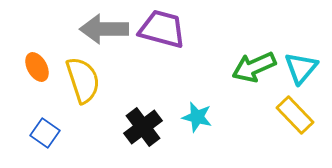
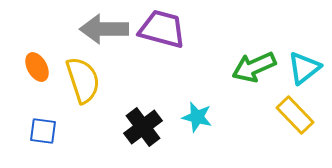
cyan triangle: moved 3 px right; rotated 12 degrees clockwise
blue square: moved 2 px left, 2 px up; rotated 28 degrees counterclockwise
